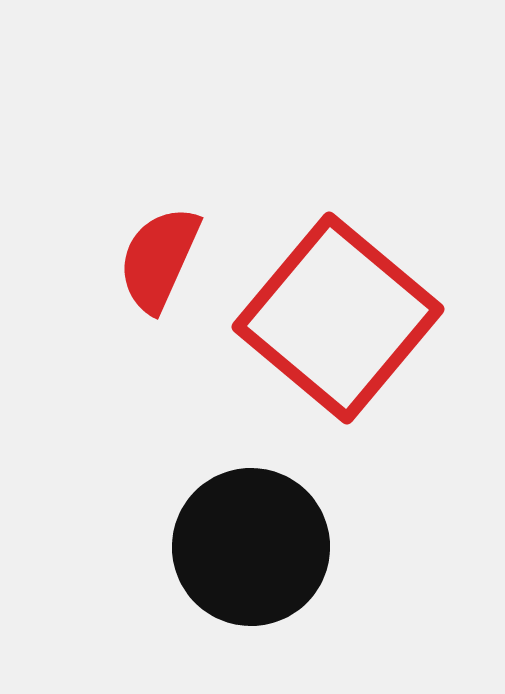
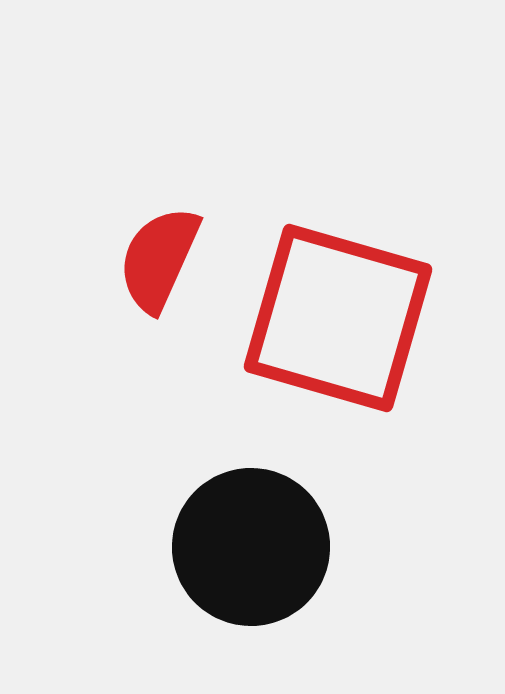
red square: rotated 24 degrees counterclockwise
